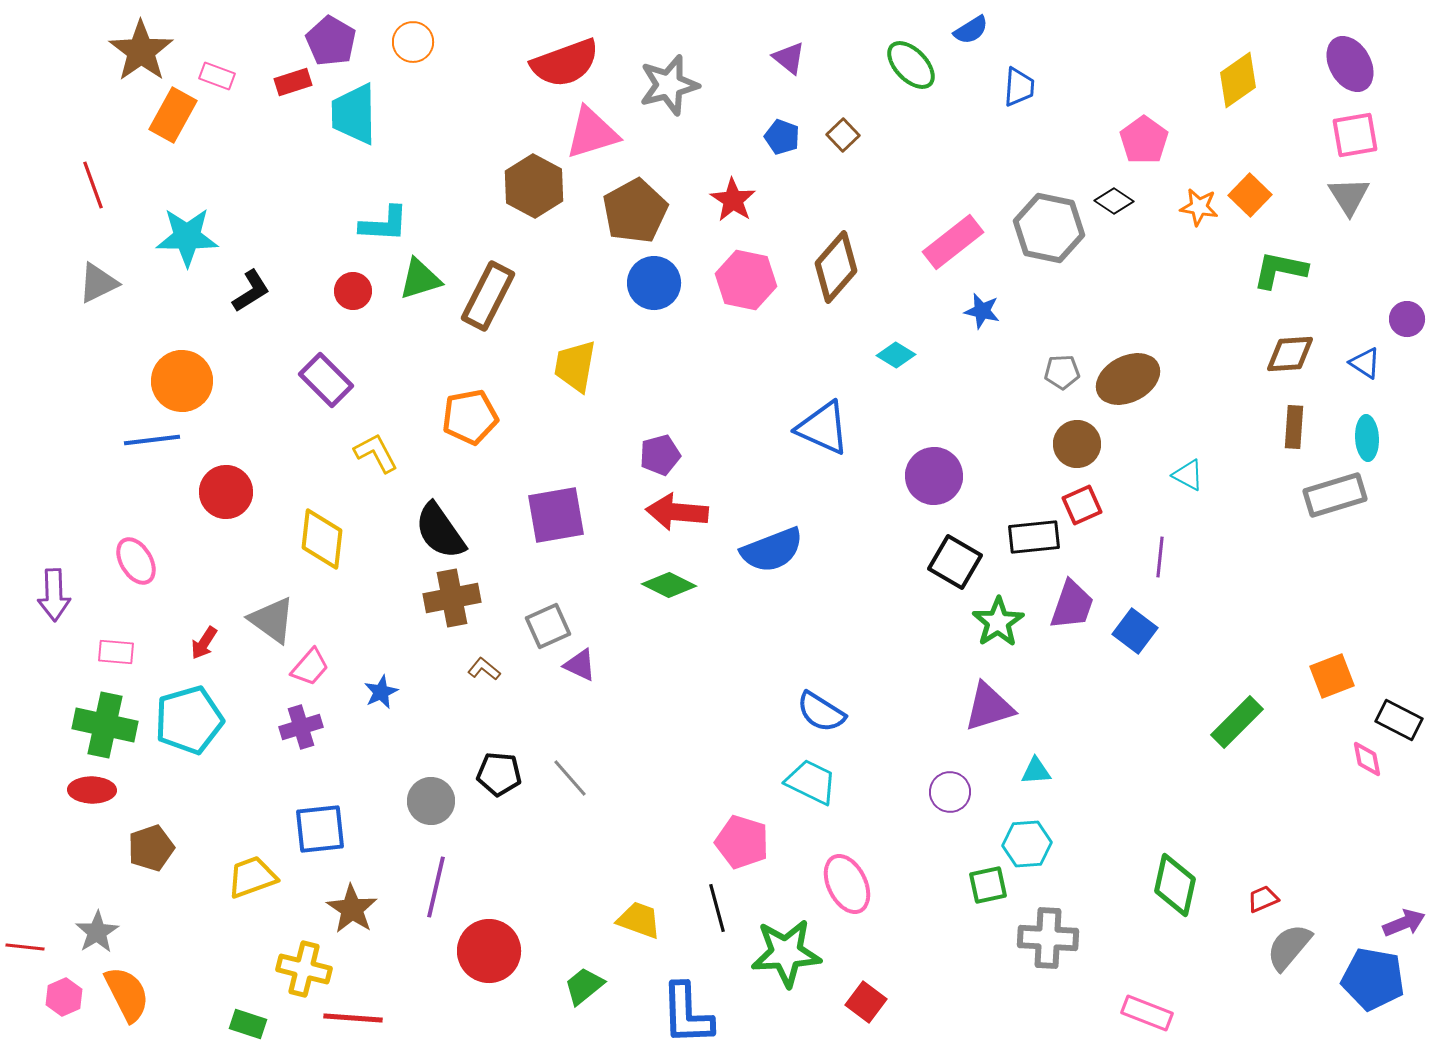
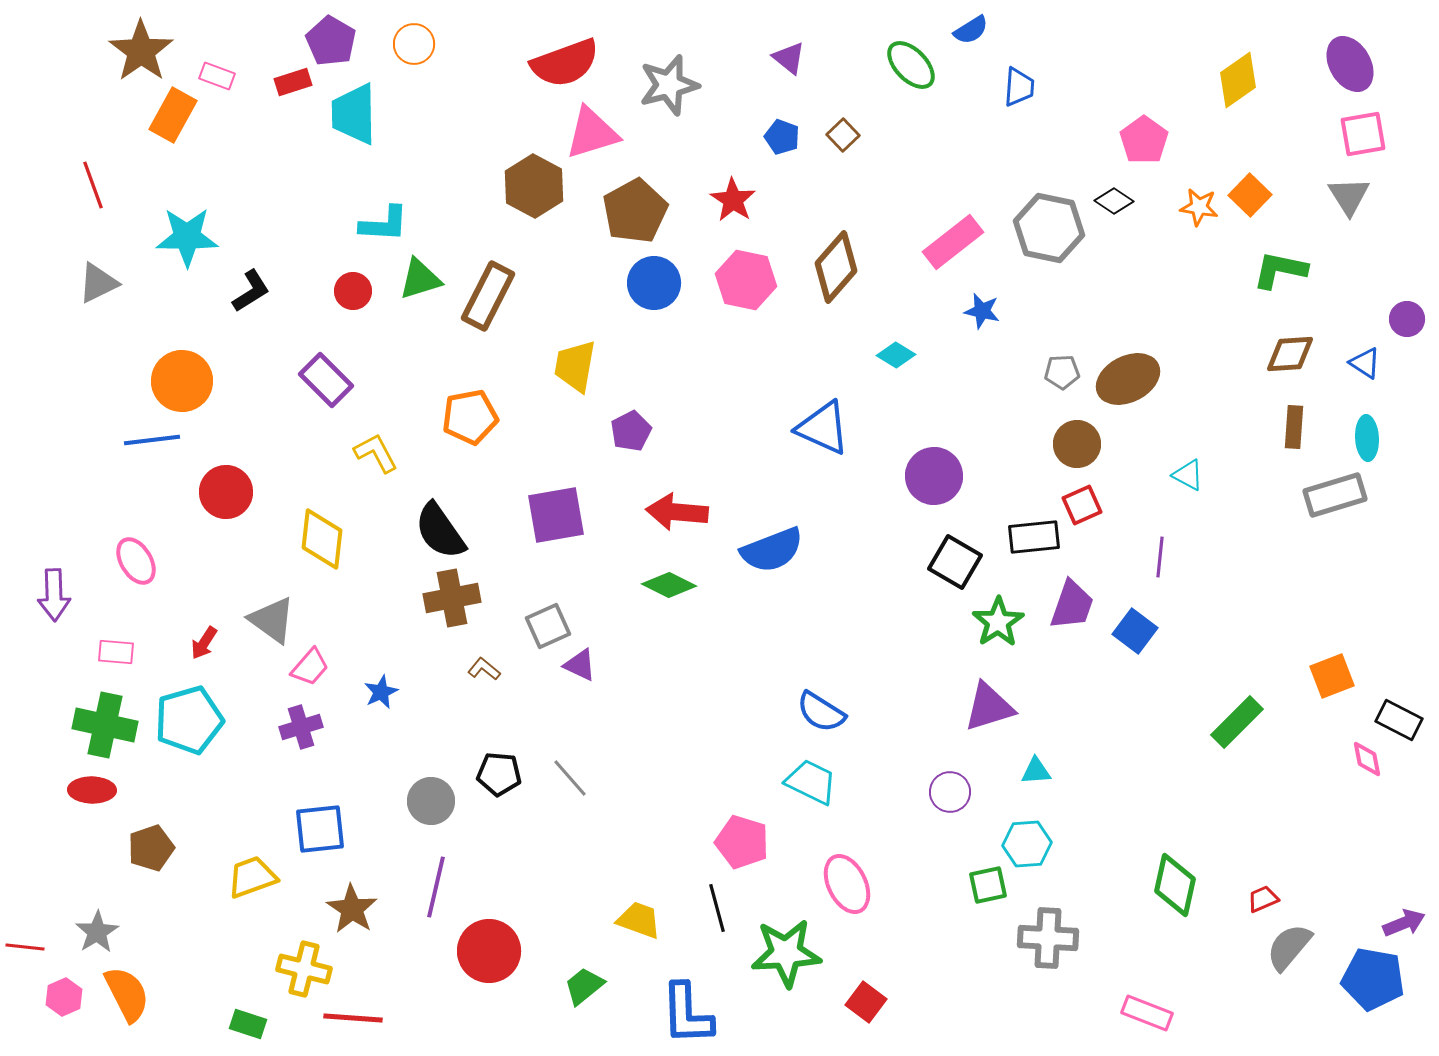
orange circle at (413, 42): moved 1 px right, 2 px down
pink square at (1355, 135): moved 8 px right, 1 px up
purple pentagon at (660, 455): moved 29 px left, 24 px up; rotated 12 degrees counterclockwise
